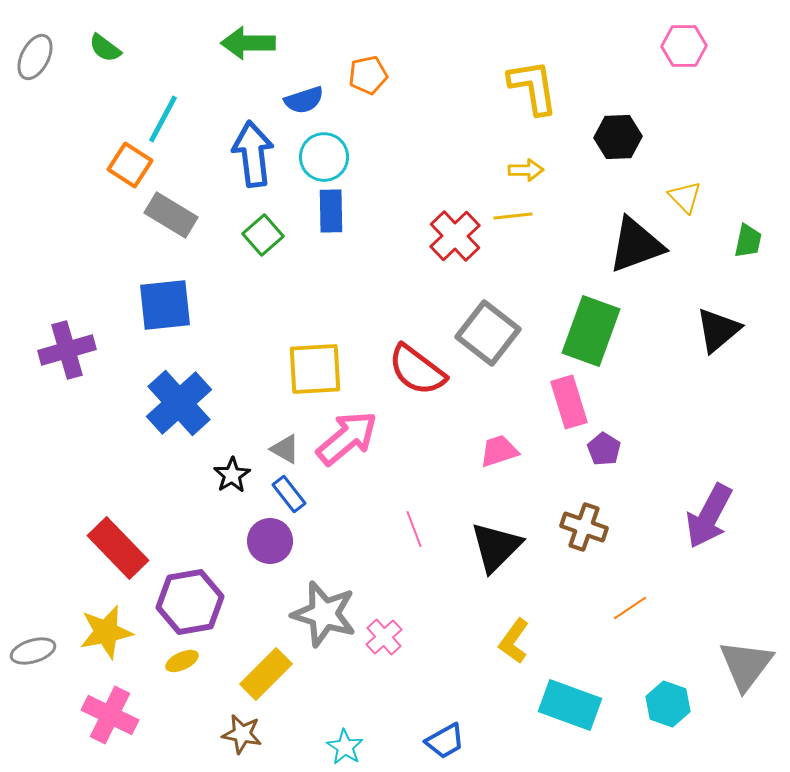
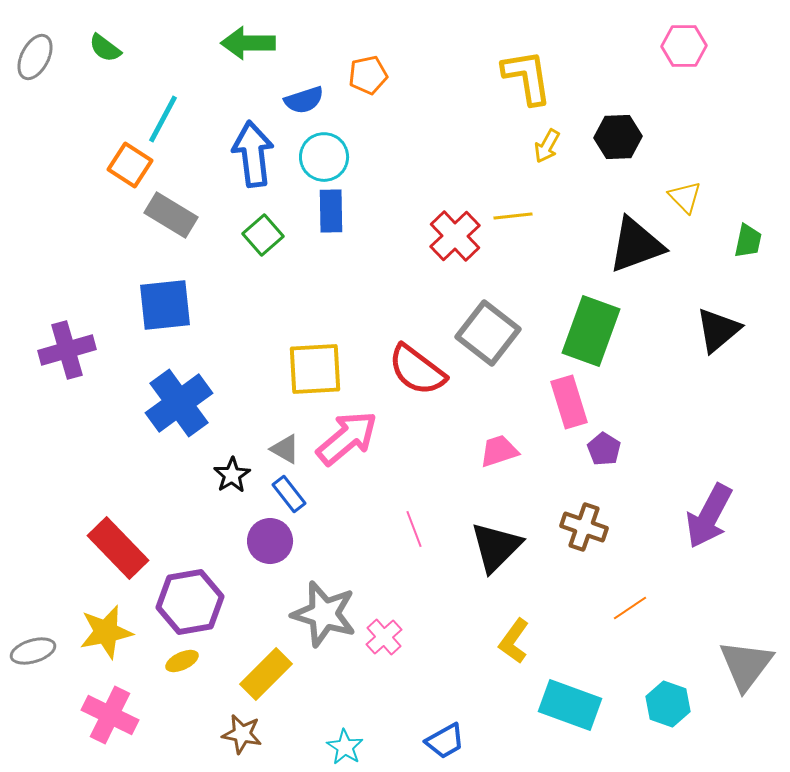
yellow L-shape at (533, 87): moved 6 px left, 10 px up
yellow arrow at (526, 170): moved 21 px right, 24 px up; rotated 120 degrees clockwise
blue cross at (179, 403): rotated 6 degrees clockwise
